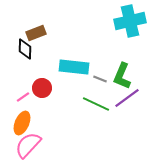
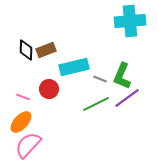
cyan cross: rotated 8 degrees clockwise
brown rectangle: moved 10 px right, 17 px down
black diamond: moved 1 px right, 1 px down
cyan rectangle: rotated 20 degrees counterclockwise
red circle: moved 7 px right, 1 px down
pink line: rotated 56 degrees clockwise
green line: rotated 52 degrees counterclockwise
orange ellipse: moved 1 px left, 1 px up; rotated 20 degrees clockwise
